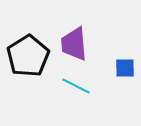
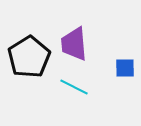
black pentagon: moved 1 px right, 1 px down
cyan line: moved 2 px left, 1 px down
